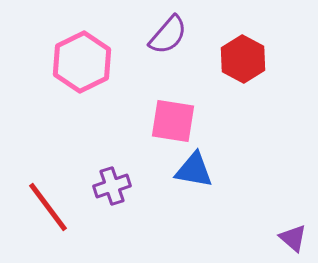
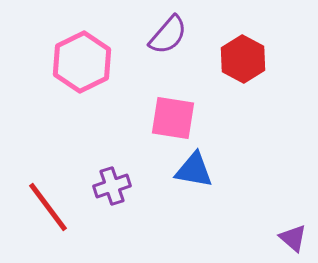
pink square: moved 3 px up
